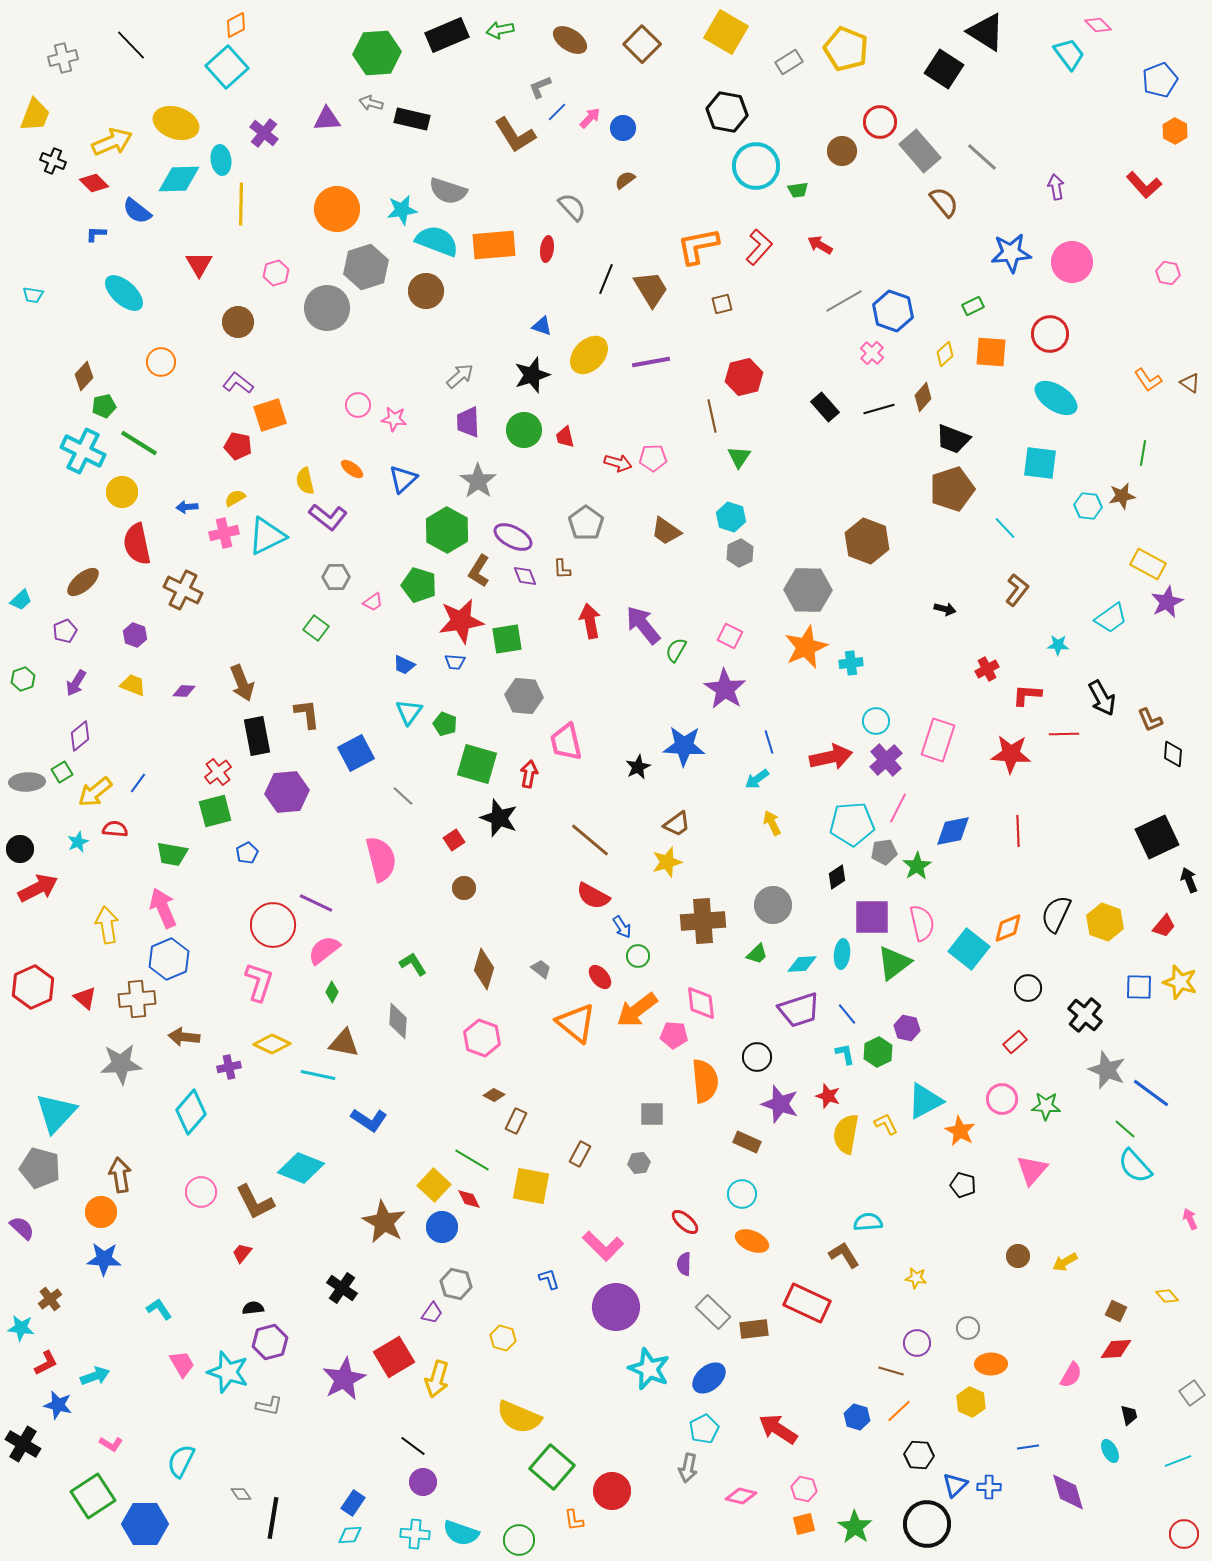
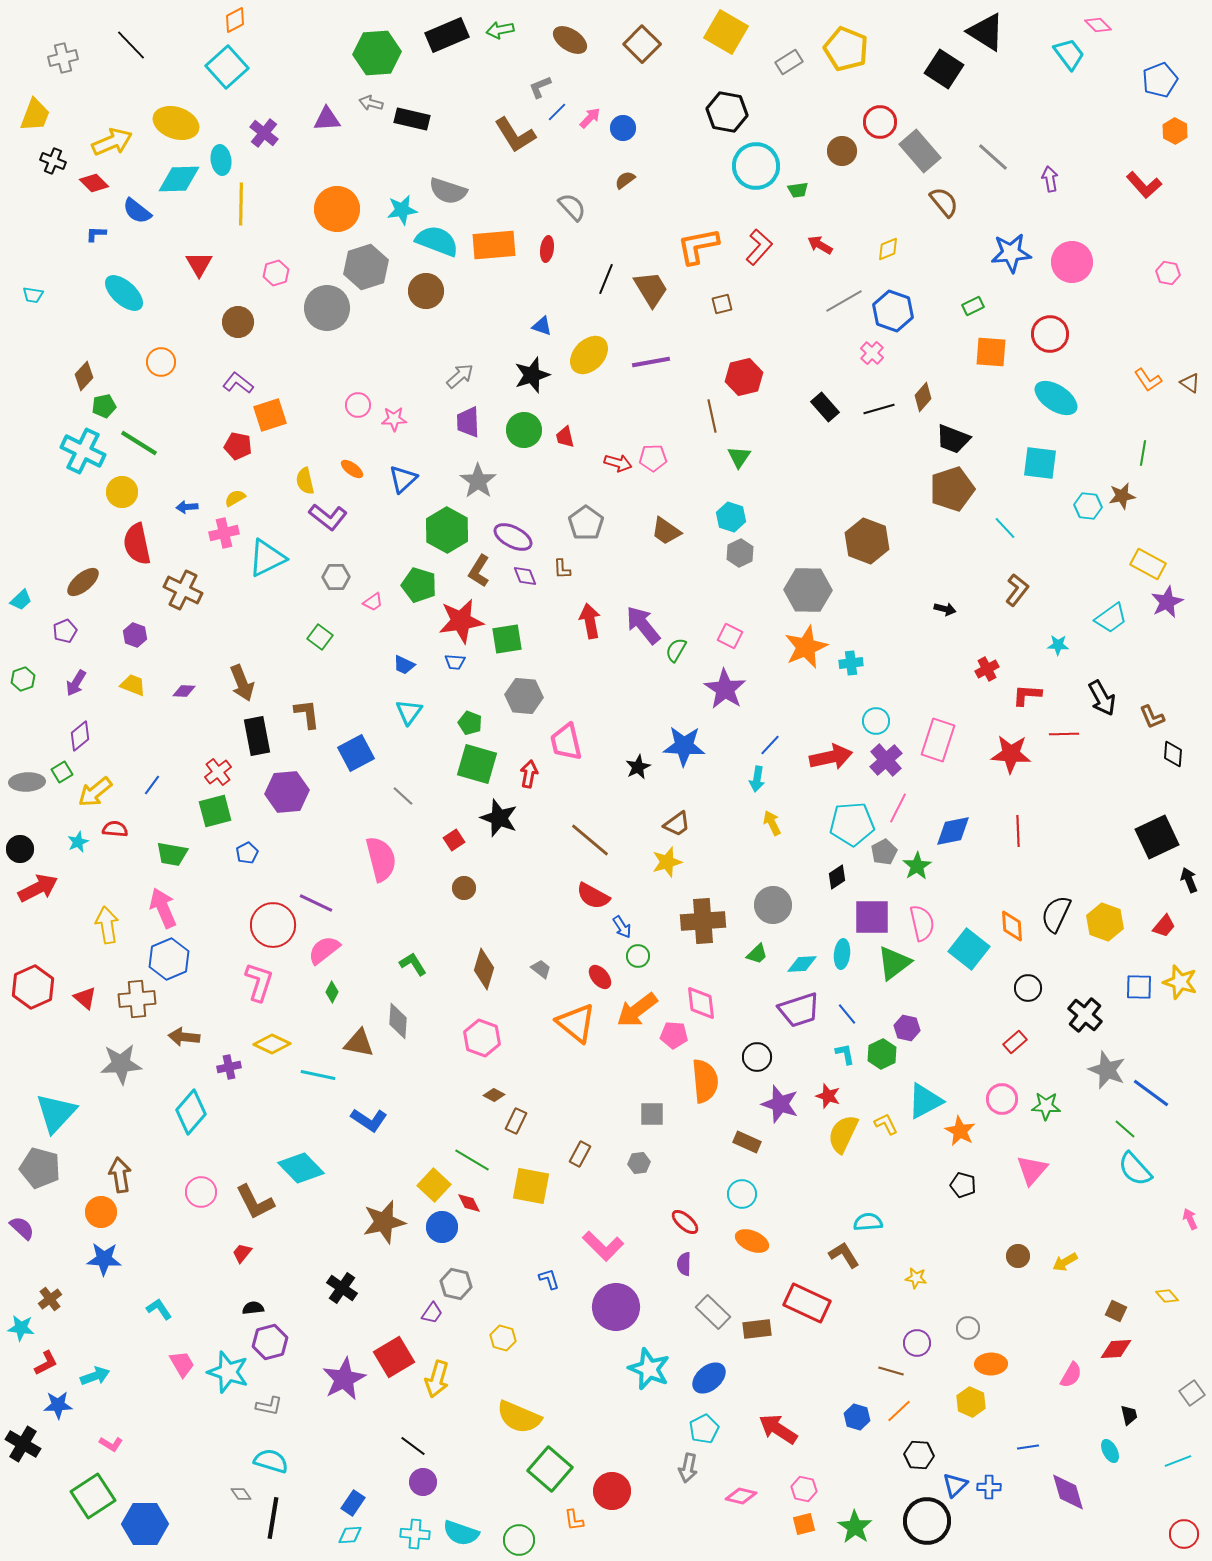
orange diamond at (236, 25): moved 1 px left, 5 px up
gray line at (982, 157): moved 11 px right
purple arrow at (1056, 187): moved 6 px left, 8 px up
yellow diamond at (945, 354): moved 57 px left, 105 px up; rotated 20 degrees clockwise
pink star at (394, 419): rotated 10 degrees counterclockwise
cyan triangle at (267, 536): moved 22 px down
green square at (316, 628): moved 4 px right, 9 px down
brown L-shape at (1150, 720): moved 2 px right, 3 px up
green pentagon at (445, 724): moved 25 px right, 1 px up
blue line at (769, 742): moved 1 px right, 3 px down; rotated 60 degrees clockwise
cyan arrow at (757, 779): rotated 45 degrees counterclockwise
blue line at (138, 783): moved 14 px right, 2 px down
gray pentagon at (884, 852): rotated 20 degrees counterclockwise
orange diamond at (1008, 928): moved 4 px right, 2 px up; rotated 72 degrees counterclockwise
brown triangle at (344, 1043): moved 15 px right
green hexagon at (878, 1052): moved 4 px right, 2 px down
yellow semicircle at (846, 1134): moved 3 px left; rotated 15 degrees clockwise
cyan semicircle at (1135, 1166): moved 3 px down
cyan diamond at (301, 1168): rotated 24 degrees clockwise
red diamond at (469, 1199): moved 4 px down
brown star at (384, 1222): rotated 30 degrees clockwise
brown rectangle at (754, 1329): moved 3 px right
blue star at (58, 1405): rotated 16 degrees counterclockwise
cyan semicircle at (181, 1461): moved 90 px right; rotated 80 degrees clockwise
green square at (552, 1467): moved 2 px left, 2 px down
black circle at (927, 1524): moved 3 px up
